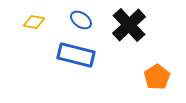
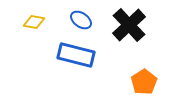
orange pentagon: moved 13 px left, 5 px down
